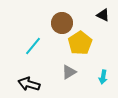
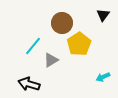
black triangle: rotated 40 degrees clockwise
yellow pentagon: moved 1 px left, 1 px down
gray triangle: moved 18 px left, 12 px up
cyan arrow: rotated 56 degrees clockwise
